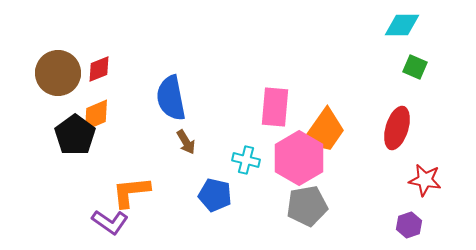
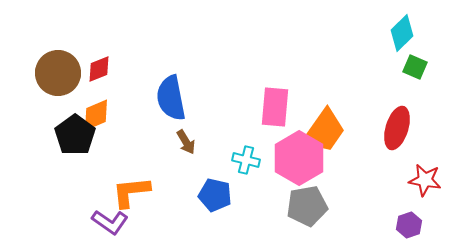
cyan diamond: moved 8 px down; rotated 45 degrees counterclockwise
